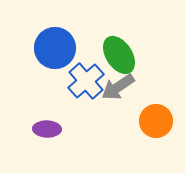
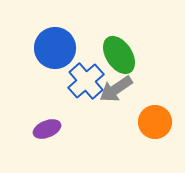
gray arrow: moved 2 px left, 2 px down
orange circle: moved 1 px left, 1 px down
purple ellipse: rotated 24 degrees counterclockwise
